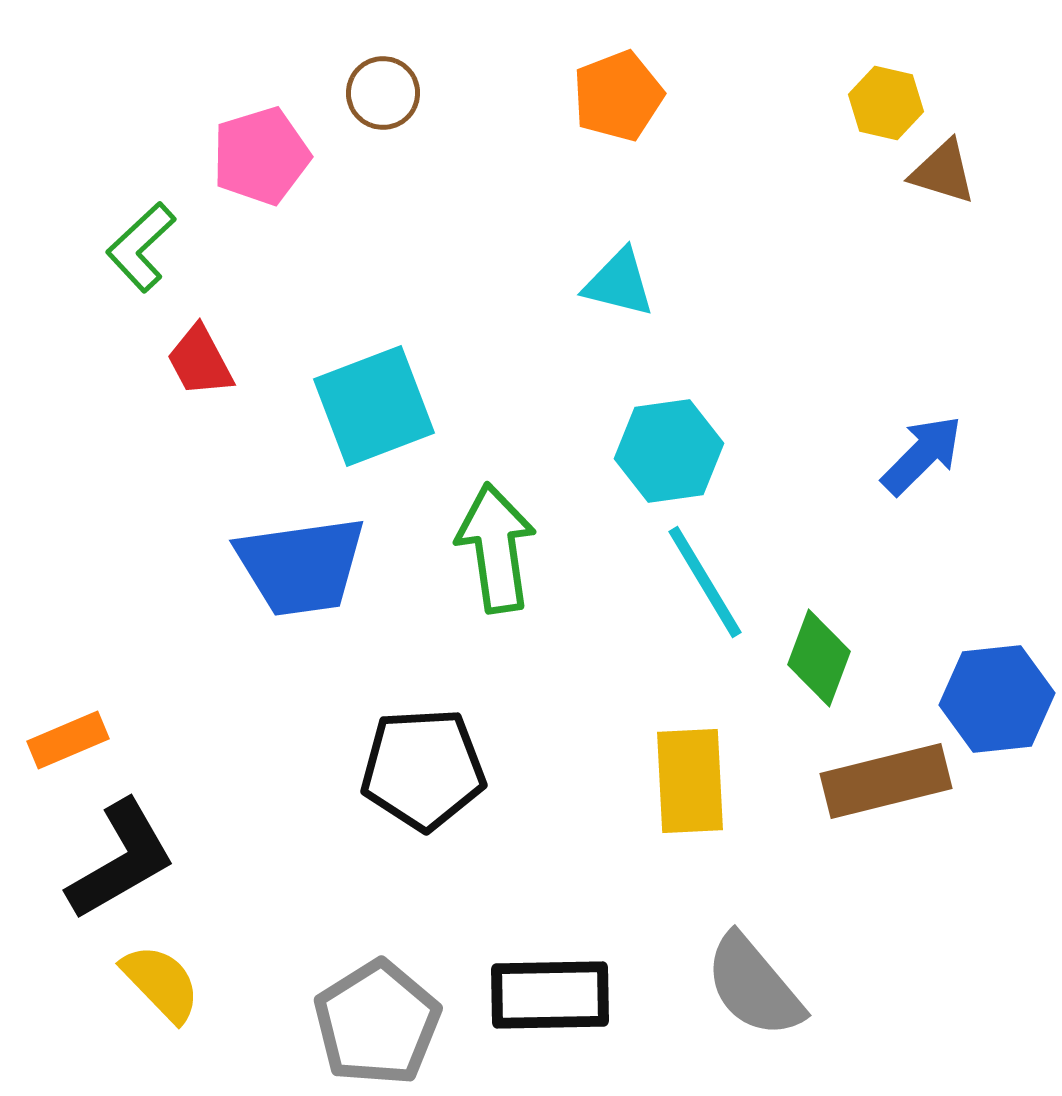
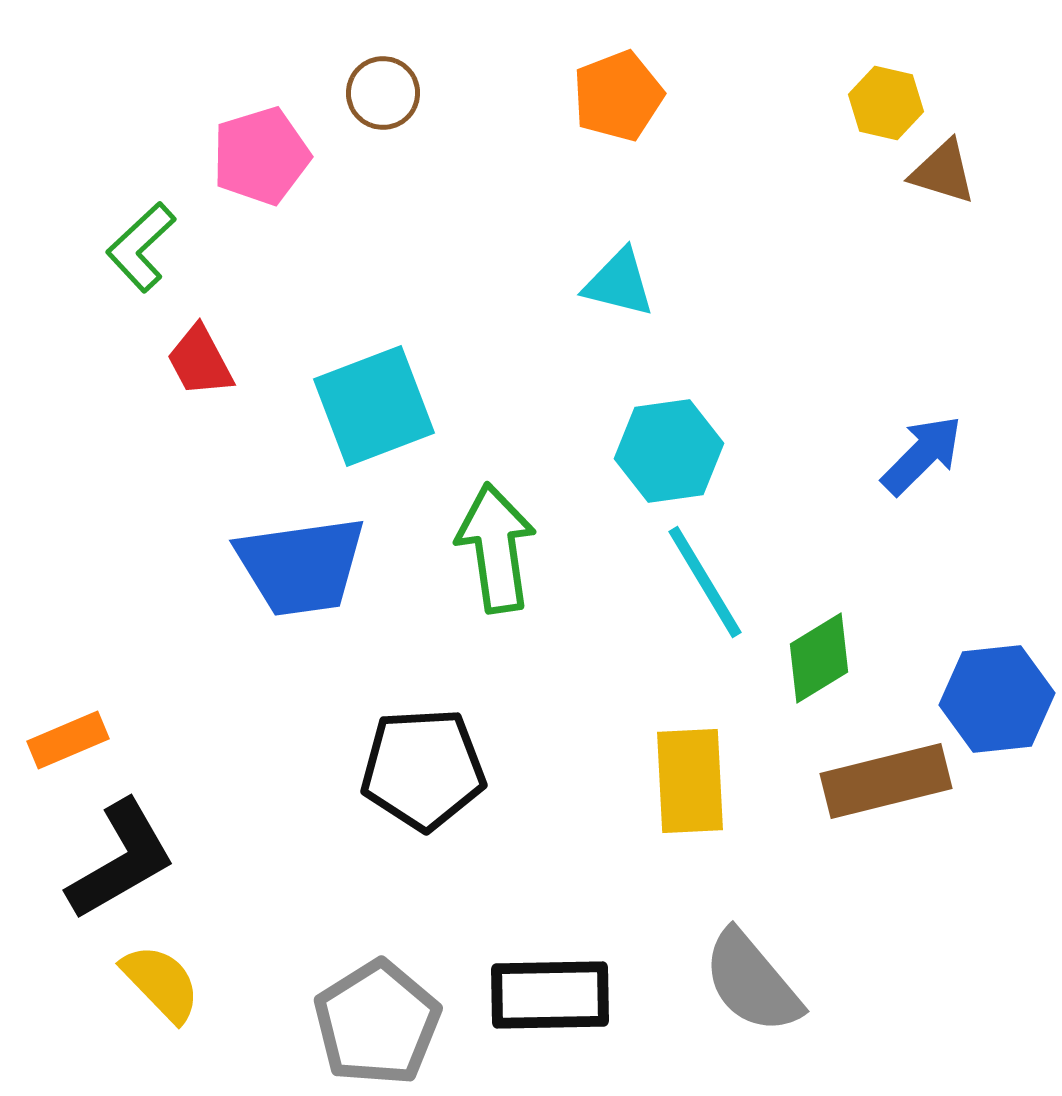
green diamond: rotated 38 degrees clockwise
gray semicircle: moved 2 px left, 4 px up
